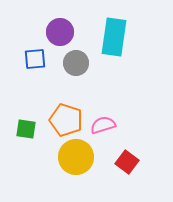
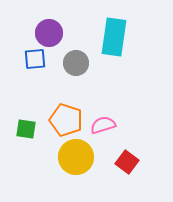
purple circle: moved 11 px left, 1 px down
